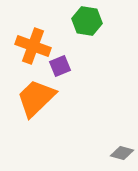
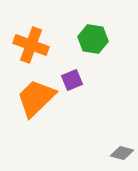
green hexagon: moved 6 px right, 18 px down
orange cross: moved 2 px left, 1 px up
purple square: moved 12 px right, 14 px down
